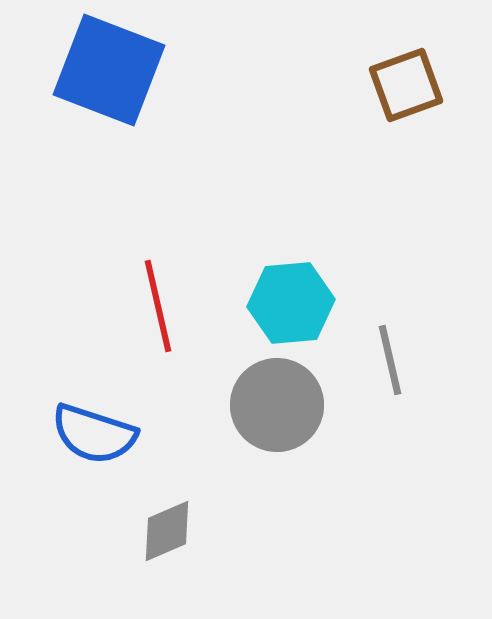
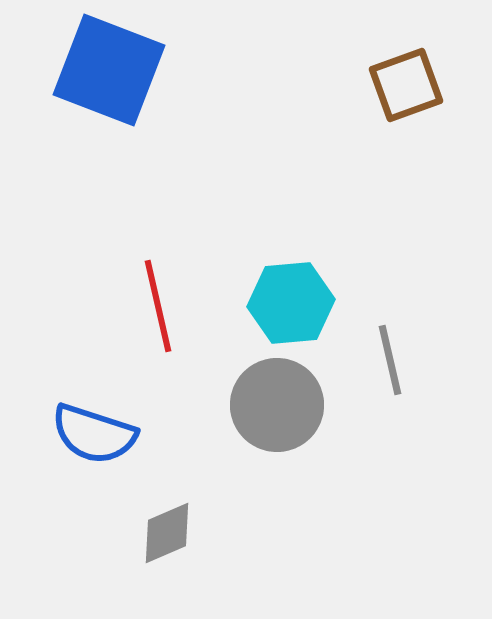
gray diamond: moved 2 px down
